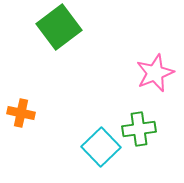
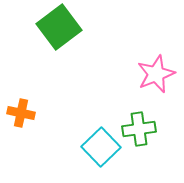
pink star: moved 1 px right, 1 px down
